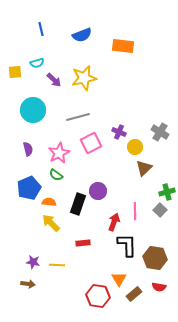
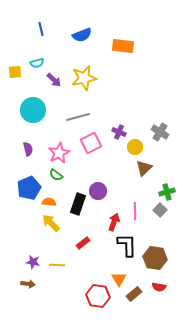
red rectangle: rotated 32 degrees counterclockwise
